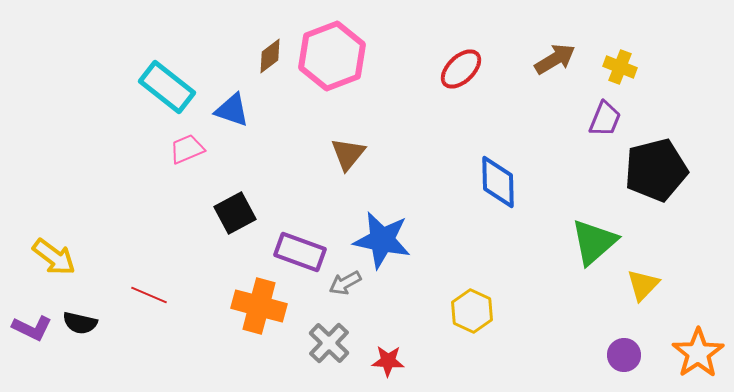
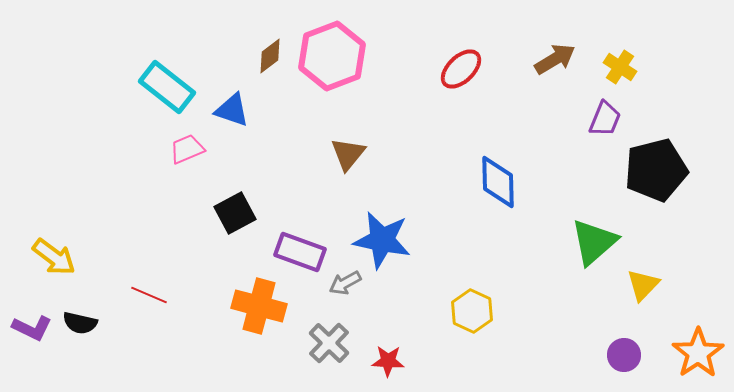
yellow cross: rotated 12 degrees clockwise
